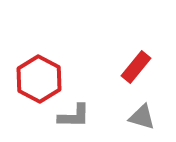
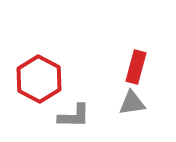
red rectangle: rotated 24 degrees counterclockwise
gray triangle: moved 10 px left, 14 px up; rotated 24 degrees counterclockwise
